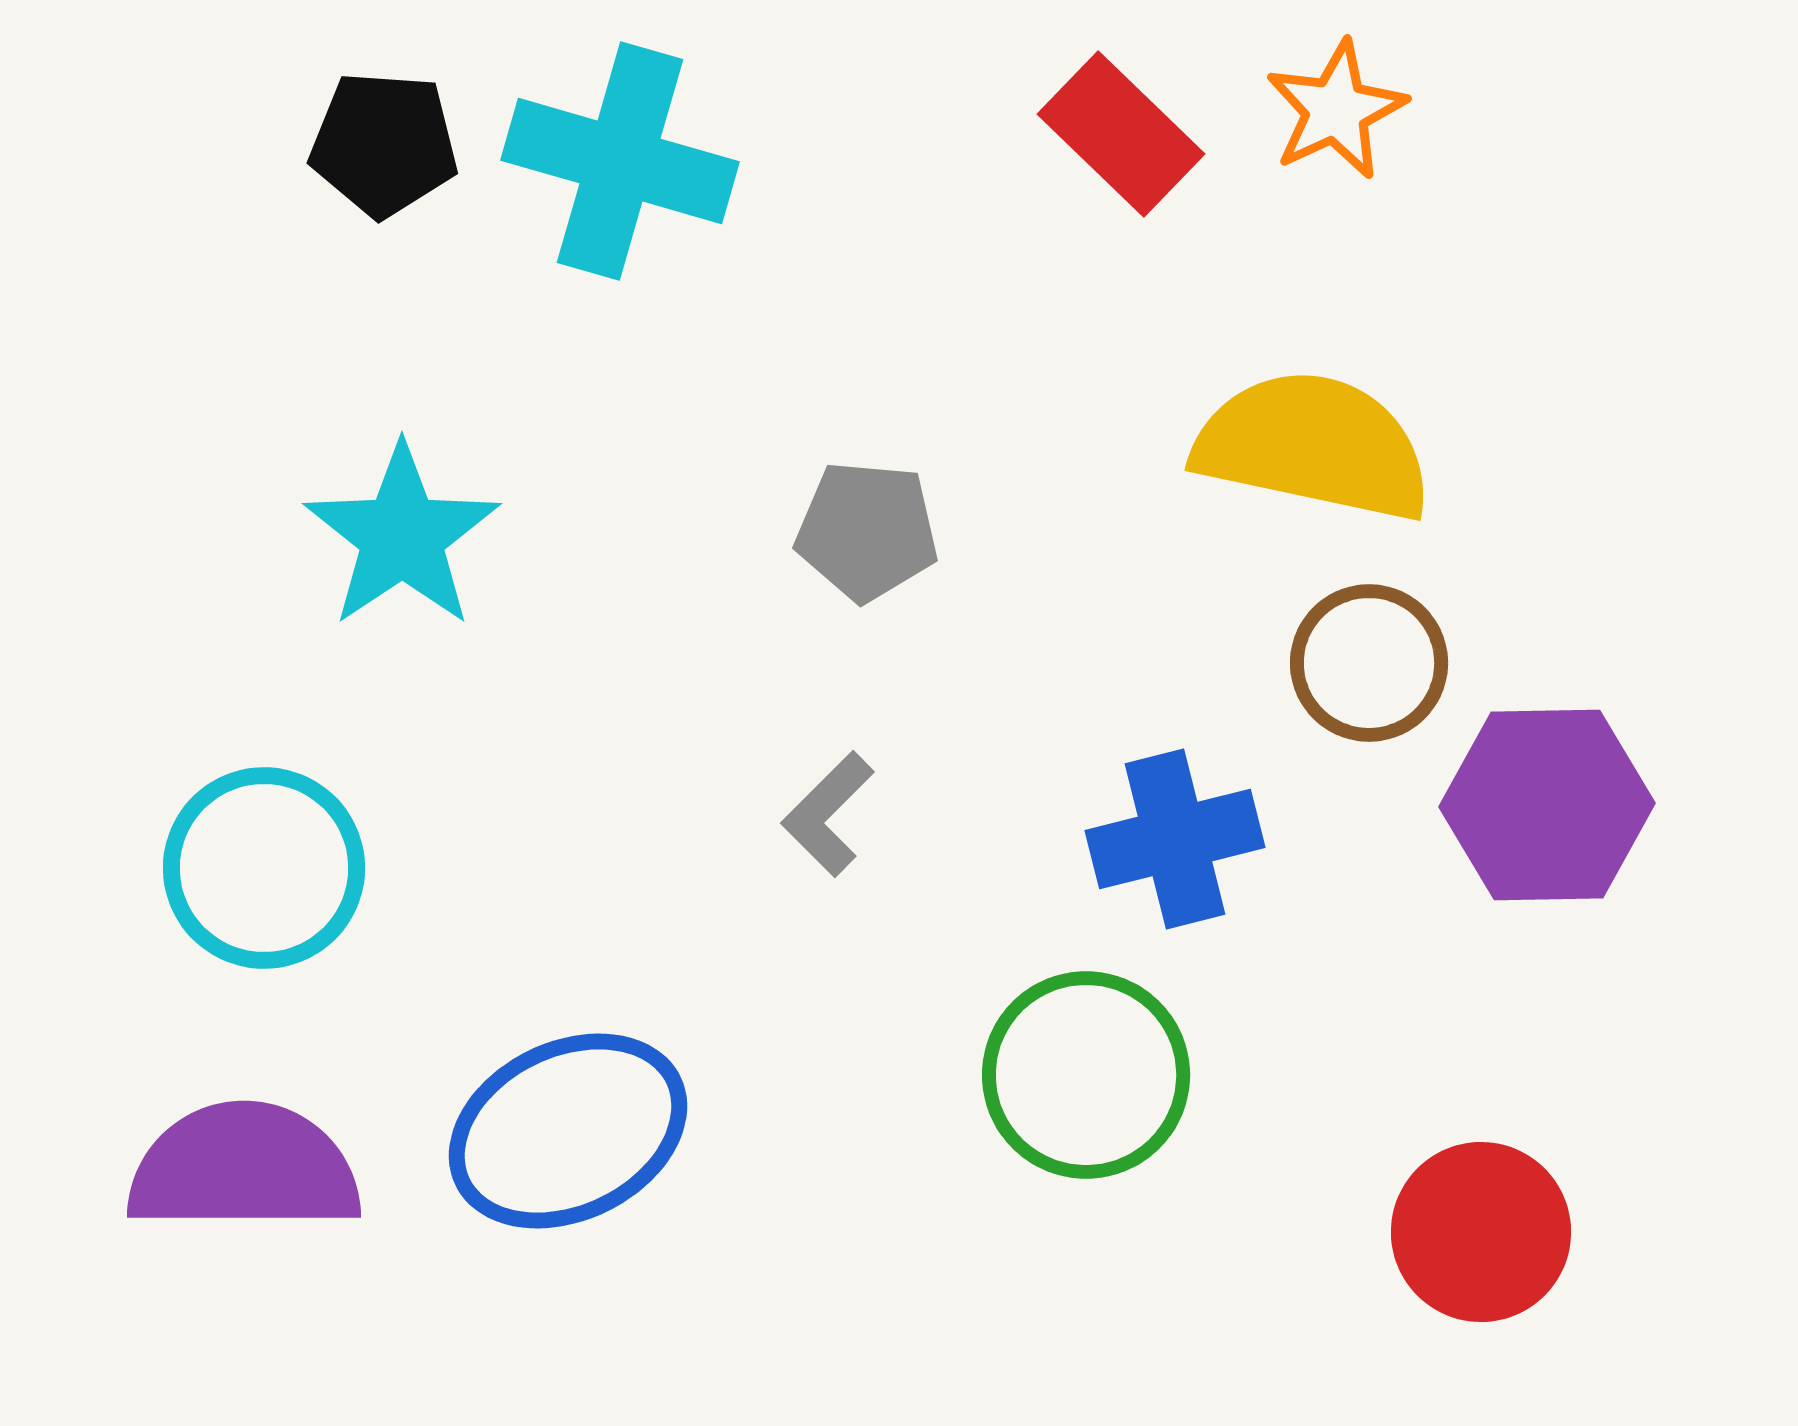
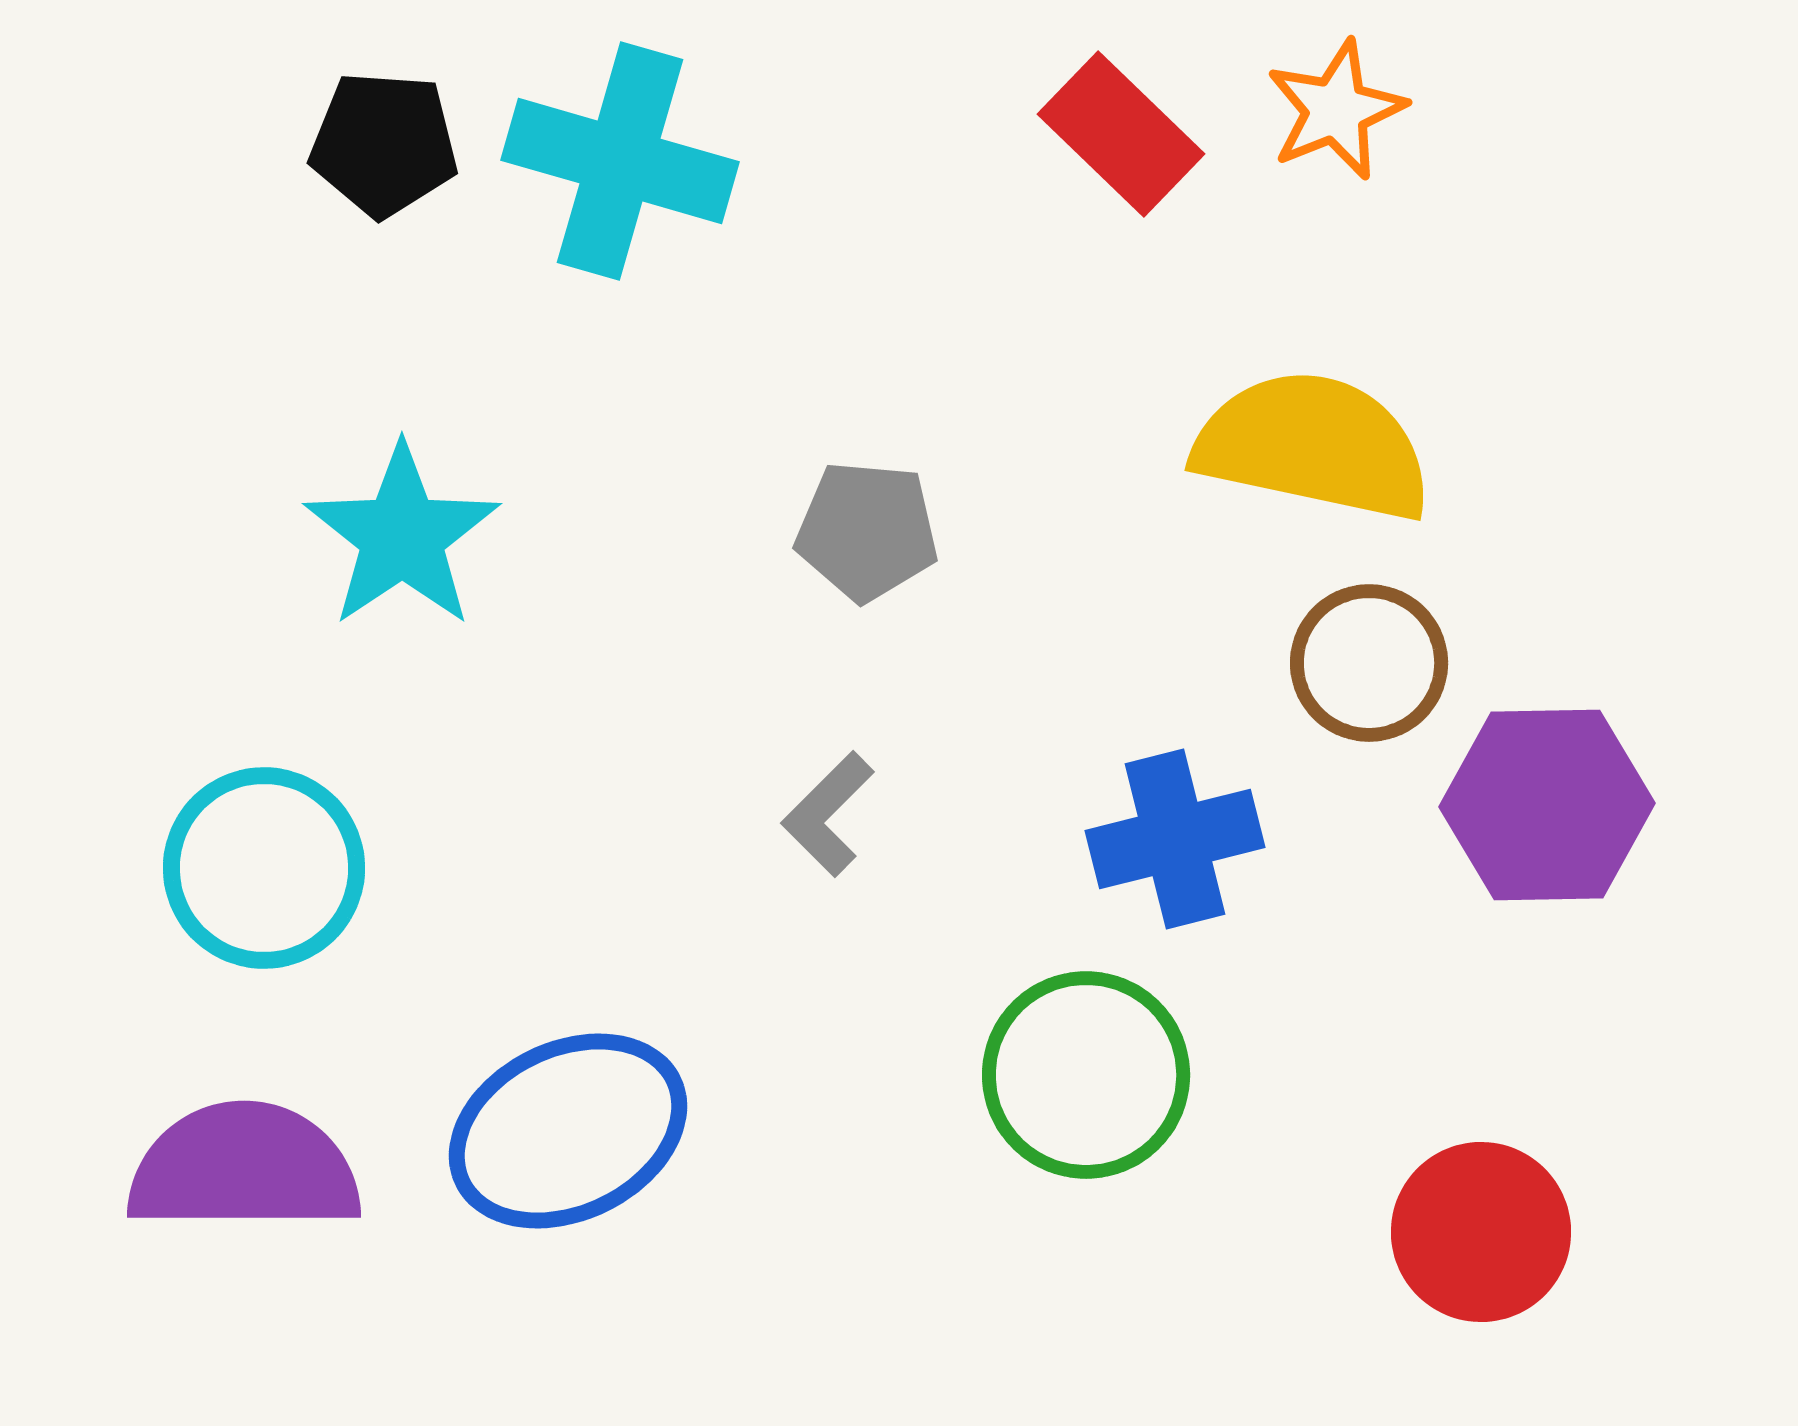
orange star: rotated 3 degrees clockwise
